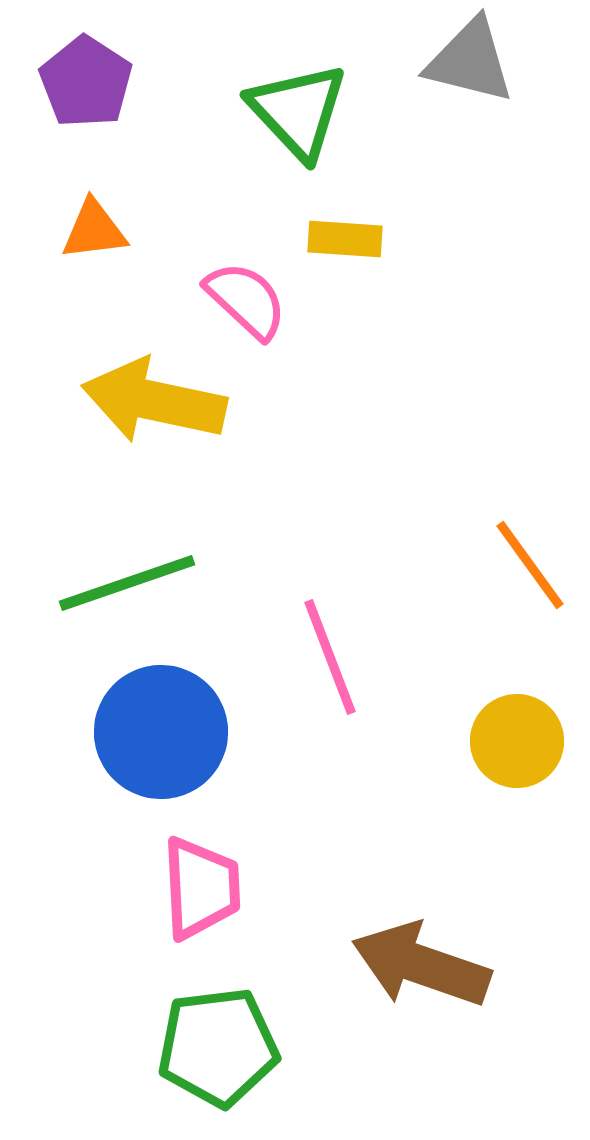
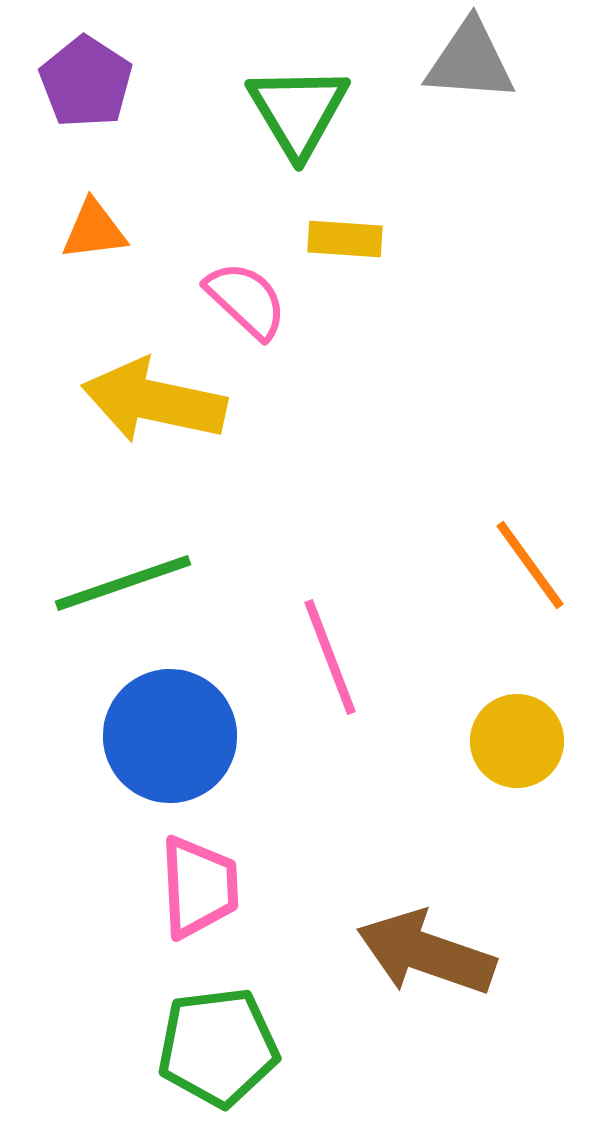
gray triangle: rotated 10 degrees counterclockwise
green triangle: rotated 12 degrees clockwise
green line: moved 4 px left
blue circle: moved 9 px right, 4 px down
pink trapezoid: moved 2 px left, 1 px up
brown arrow: moved 5 px right, 12 px up
